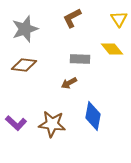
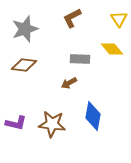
purple L-shape: rotated 30 degrees counterclockwise
